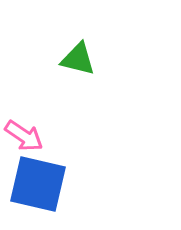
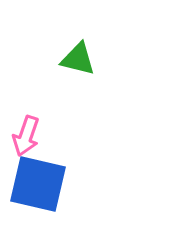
pink arrow: moved 2 px right; rotated 75 degrees clockwise
